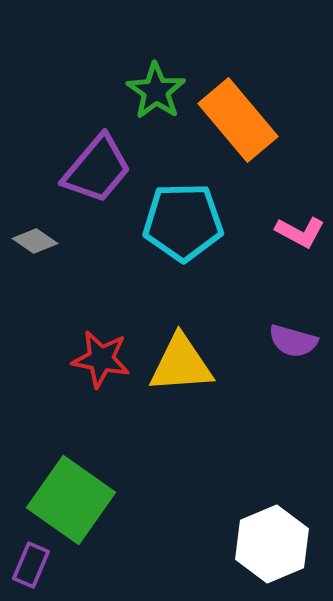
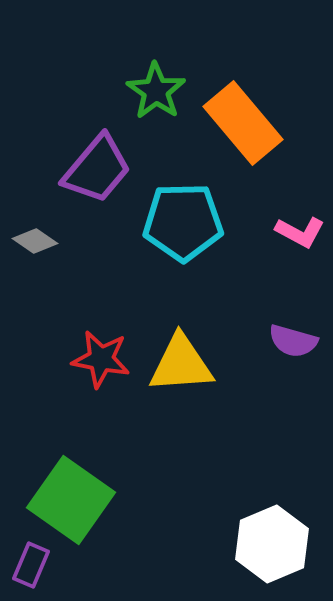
orange rectangle: moved 5 px right, 3 px down
